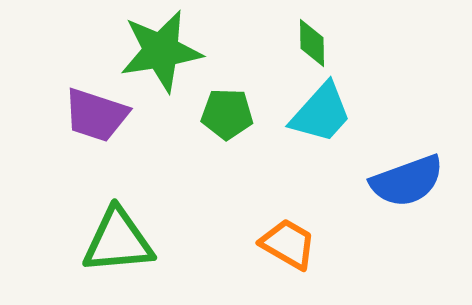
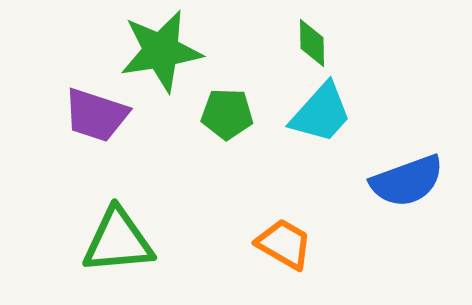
orange trapezoid: moved 4 px left
